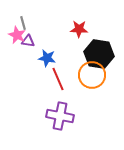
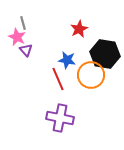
red star: rotated 30 degrees counterclockwise
pink star: moved 2 px down
purple triangle: moved 2 px left, 9 px down; rotated 40 degrees clockwise
black hexagon: moved 6 px right
blue star: moved 20 px right, 2 px down
orange circle: moved 1 px left
purple cross: moved 2 px down
